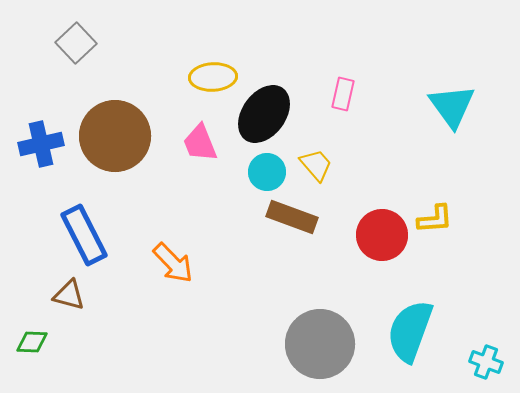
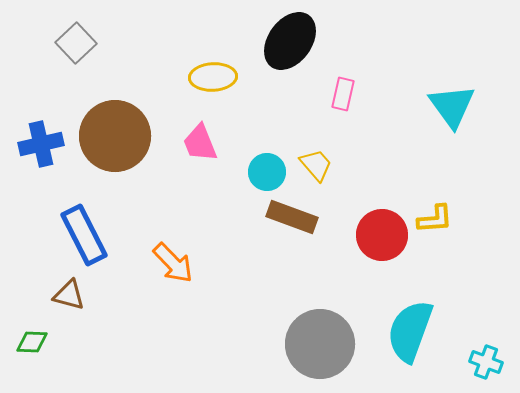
black ellipse: moved 26 px right, 73 px up
